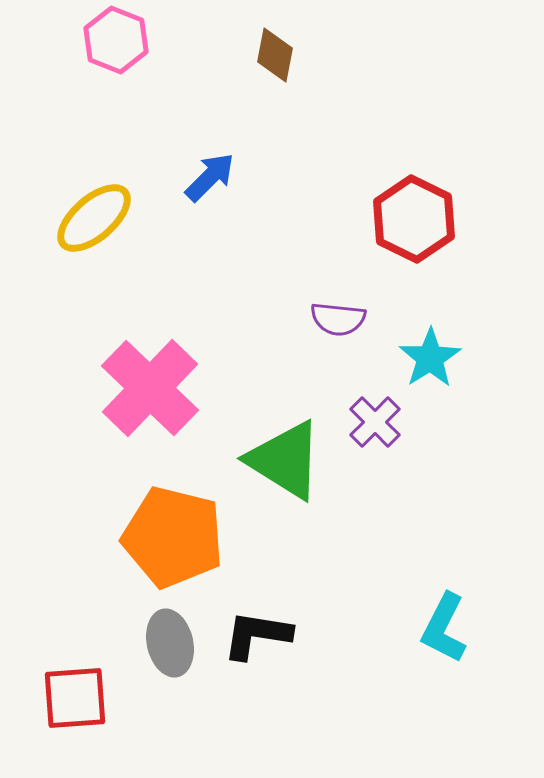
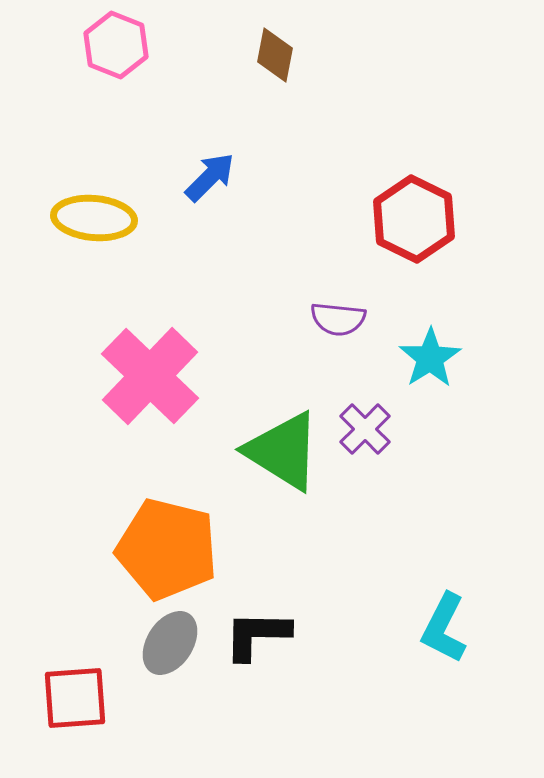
pink hexagon: moved 5 px down
yellow ellipse: rotated 46 degrees clockwise
pink cross: moved 12 px up
purple cross: moved 10 px left, 7 px down
green triangle: moved 2 px left, 9 px up
orange pentagon: moved 6 px left, 12 px down
black L-shape: rotated 8 degrees counterclockwise
gray ellipse: rotated 46 degrees clockwise
